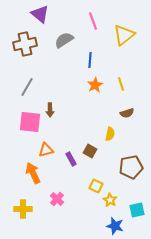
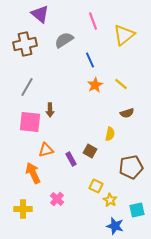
blue line: rotated 28 degrees counterclockwise
yellow line: rotated 32 degrees counterclockwise
